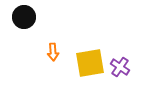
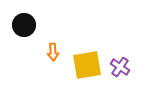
black circle: moved 8 px down
yellow square: moved 3 px left, 2 px down
